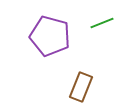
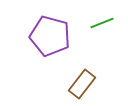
brown rectangle: moved 1 px right, 3 px up; rotated 16 degrees clockwise
